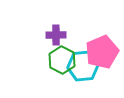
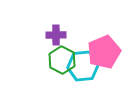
pink pentagon: moved 2 px right
